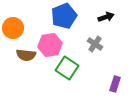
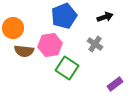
black arrow: moved 1 px left
brown semicircle: moved 2 px left, 4 px up
purple rectangle: rotated 35 degrees clockwise
